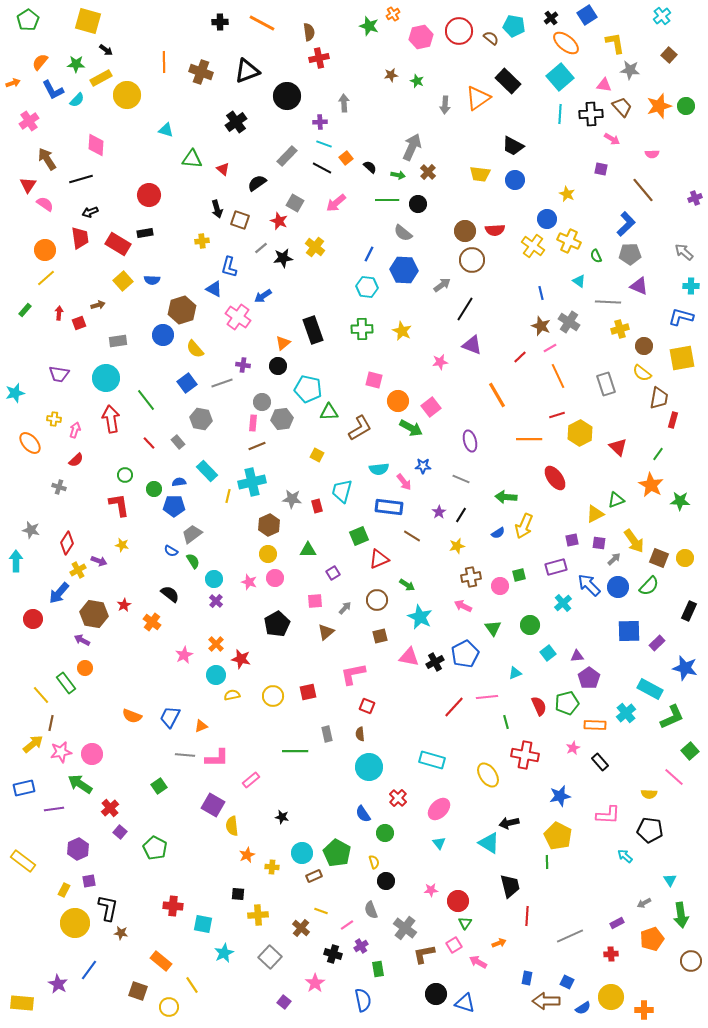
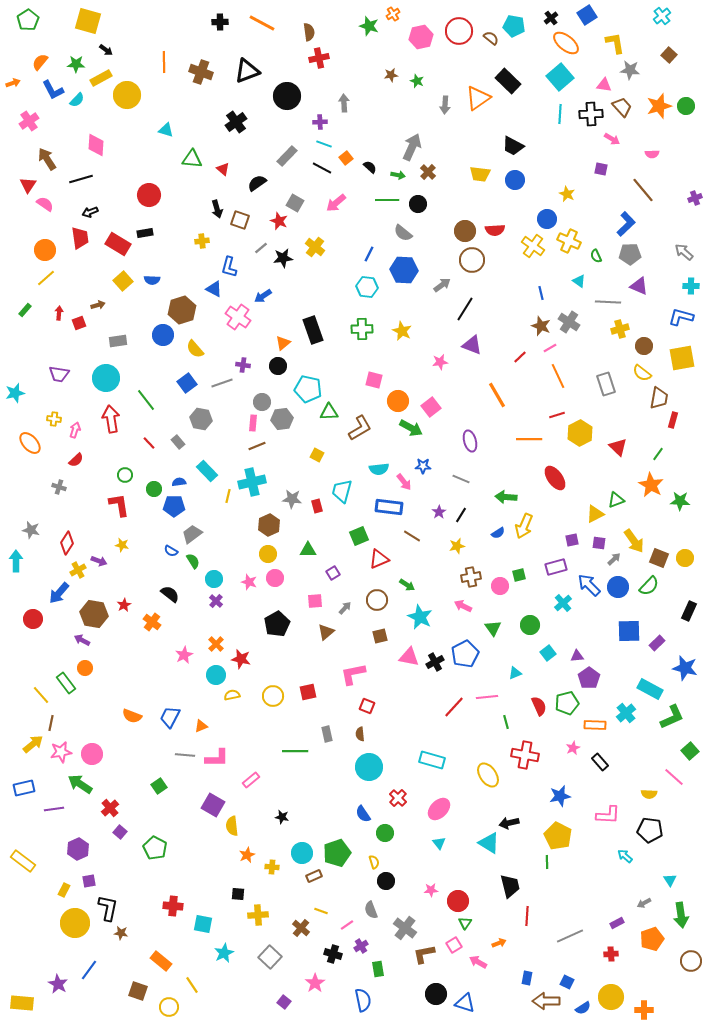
green pentagon at (337, 853): rotated 24 degrees clockwise
